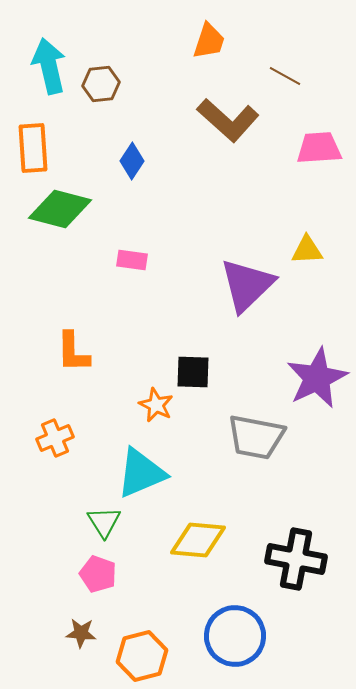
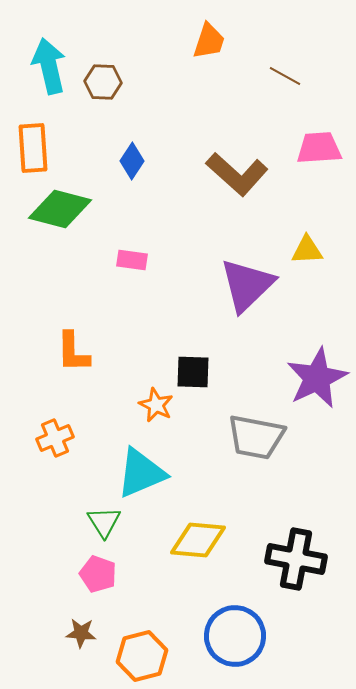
brown hexagon: moved 2 px right, 2 px up; rotated 9 degrees clockwise
brown L-shape: moved 9 px right, 54 px down
